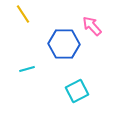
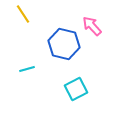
blue hexagon: rotated 12 degrees clockwise
cyan square: moved 1 px left, 2 px up
